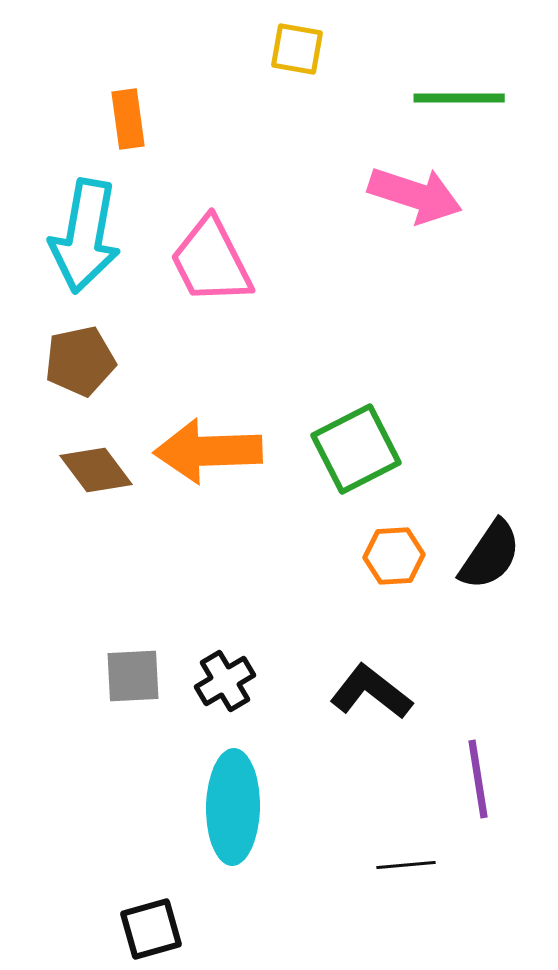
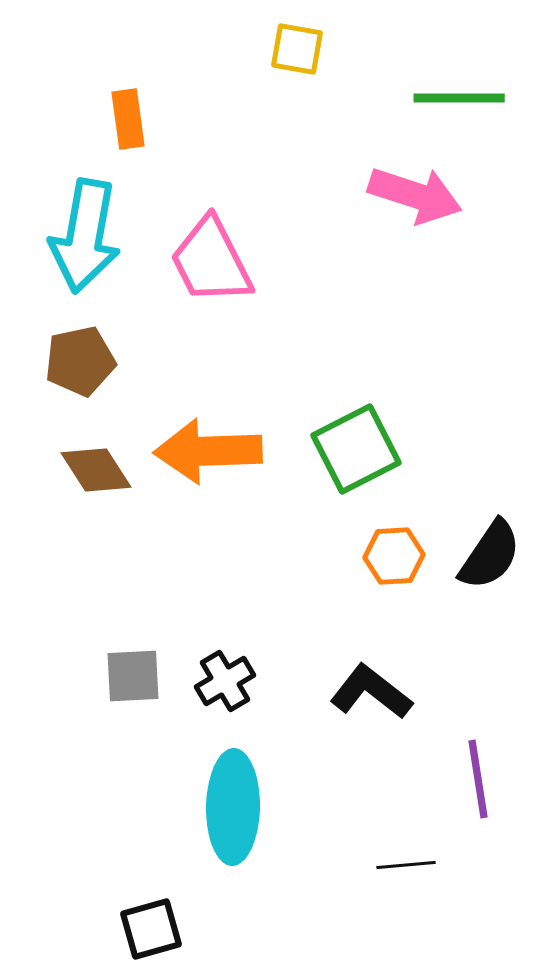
brown diamond: rotated 4 degrees clockwise
